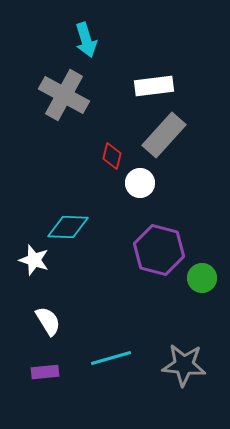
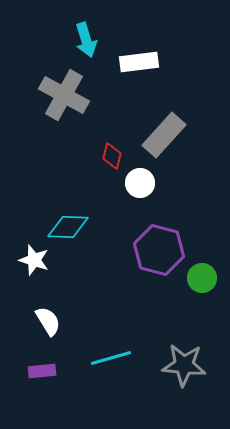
white rectangle: moved 15 px left, 24 px up
purple rectangle: moved 3 px left, 1 px up
